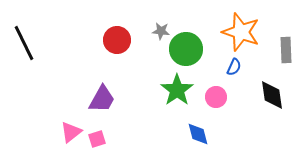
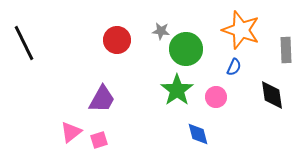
orange star: moved 2 px up
pink square: moved 2 px right, 1 px down
